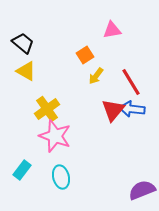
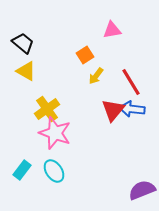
pink star: moved 3 px up
cyan ellipse: moved 7 px left, 6 px up; rotated 20 degrees counterclockwise
